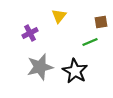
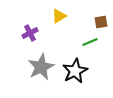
yellow triangle: rotated 21 degrees clockwise
gray star: moved 1 px right; rotated 12 degrees counterclockwise
black star: rotated 15 degrees clockwise
